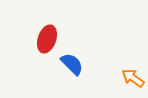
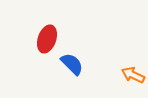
orange arrow: moved 3 px up; rotated 10 degrees counterclockwise
